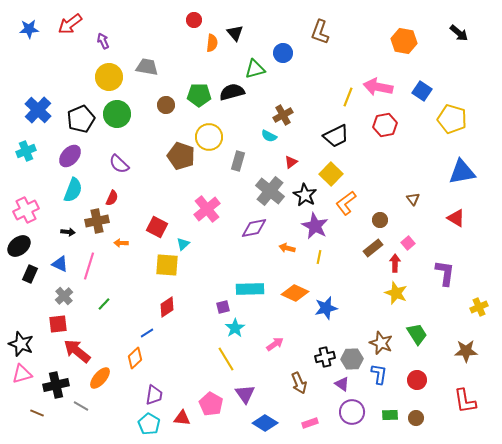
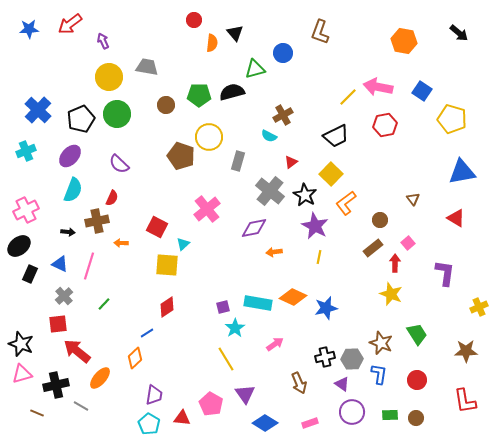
yellow line at (348, 97): rotated 24 degrees clockwise
orange arrow at (287, 248): moved 13 px left, 4 px down; rotated 21 degrees counterclockwise
cyan rectangle at (250, 289): moved 8 px right, 14 px down; rotated 12 degrees clockwise
orange diamond at (295, 293): moved 2 px left, 4 px down
yellow star at (396, 293): moved 5 px left, 1 px down
